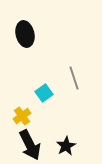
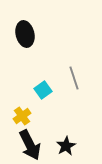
cyan square: moved 1 px left, 3 px up
